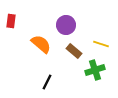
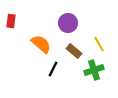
purple circle: moved 2 px right, 2 px up
yellow line: moved 2 px left; rotated 42 degrees clockwise
green cross: moved 1 px left
black line: moved 6 px right, 13 px up
